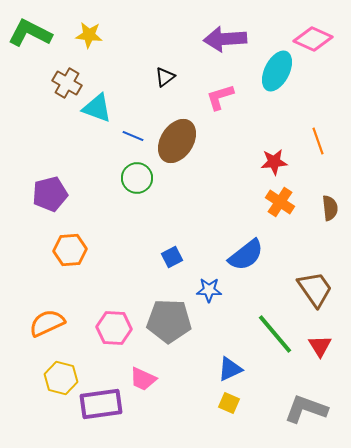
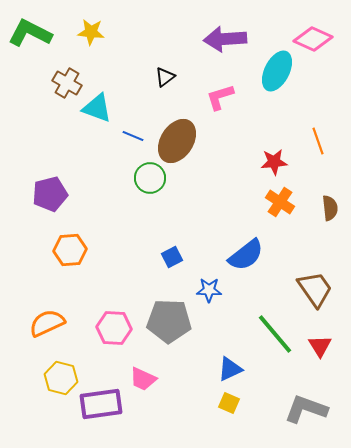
yellow star: moved 2 px right, 3 px up
green circle: moved 13 px right
